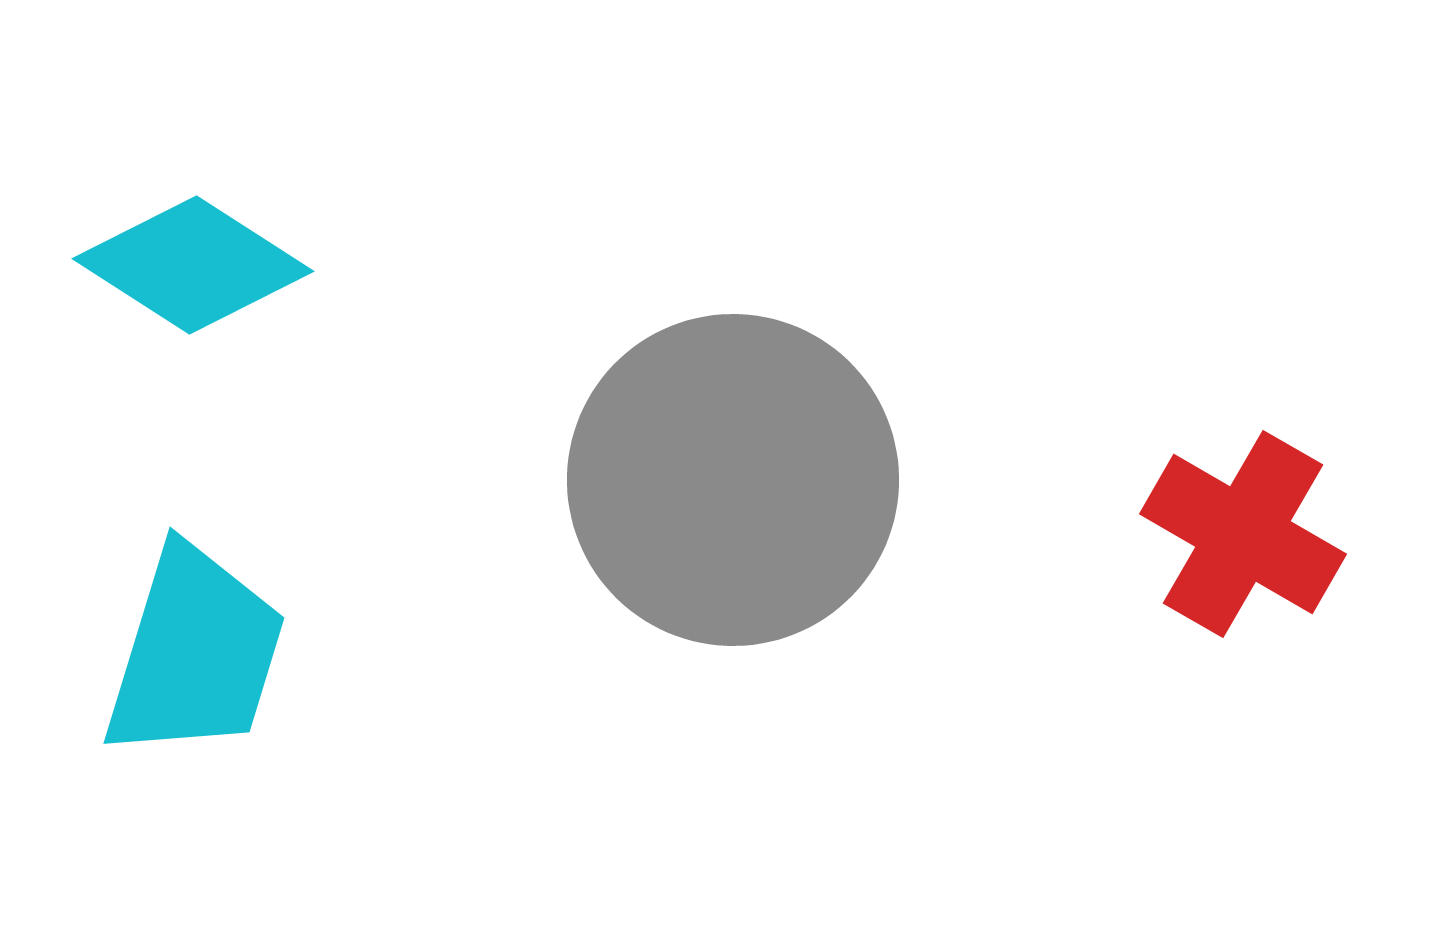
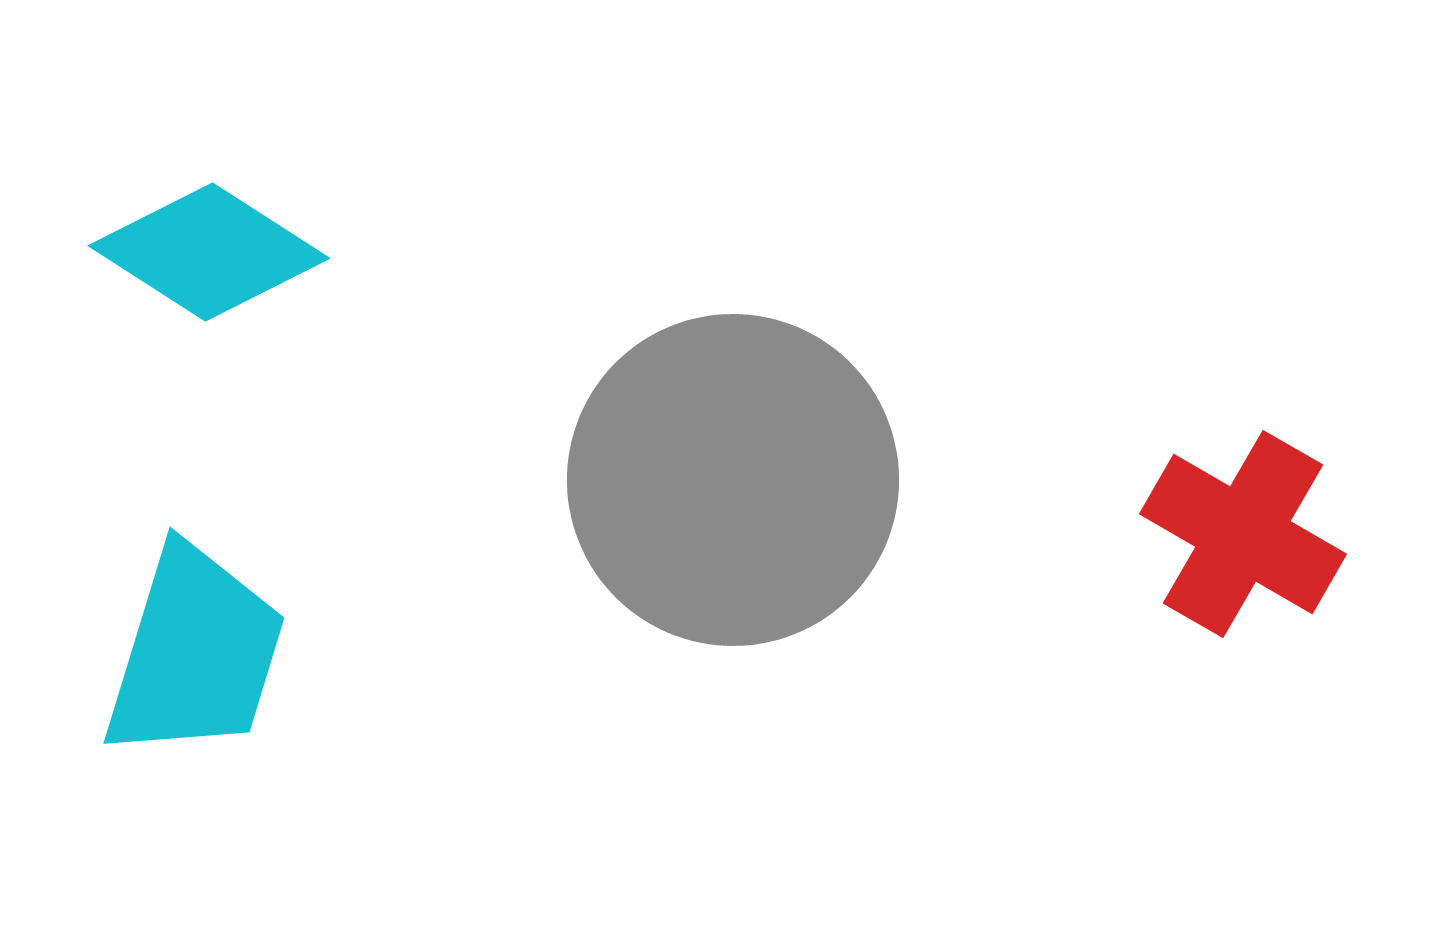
cyan diamond: moved 16 px right, 13 px up
